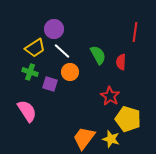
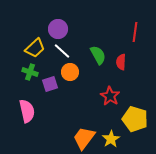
purple circle: moved 4 px right
yellow trapezoid: rotated 10 degrees counterclockwise
purple square: rotated 35 degrees counterclockwise
pink semicircle: rotated 20 degrees clockwise
yellow pentagon: moved 7 px right
yellow star: rotated 24 degrees clockwise
